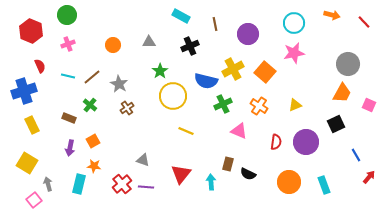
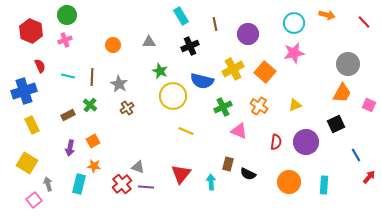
orange arrow at (332, 15): moved 5 px left
cyan rectangle at (181, 16): rotated 30 degrees clockwise
pink cross at (68, 44): moved 3 px left, 4 px up
green star at (160, 71): rotated 14 degrees counterclockwise
brown line at (92, 77): rotated 48 degrees counterclockwise
blue semicircle at (206, 81): moved 4 px left
green cross at (223, 104): moved 3 px down
brown rectangle at (69, 118): moved 1 px left, 3 px up; rotated 48 degrees counterclockwise
gray triangle at (143, 160): moved 5 px left, 7 px down
cyan rectangle at (324, 185): rotated 24 degrees clockwise
